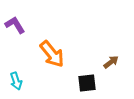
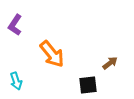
purple L-shape: rotated 115 degrees counterclockwise
brown arrow: moved 1 px left, 1 px down
black square: moved 1 px right, 2 px down
